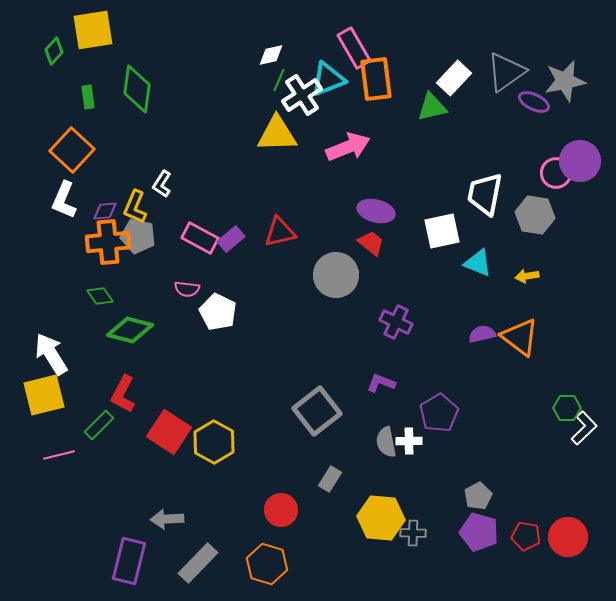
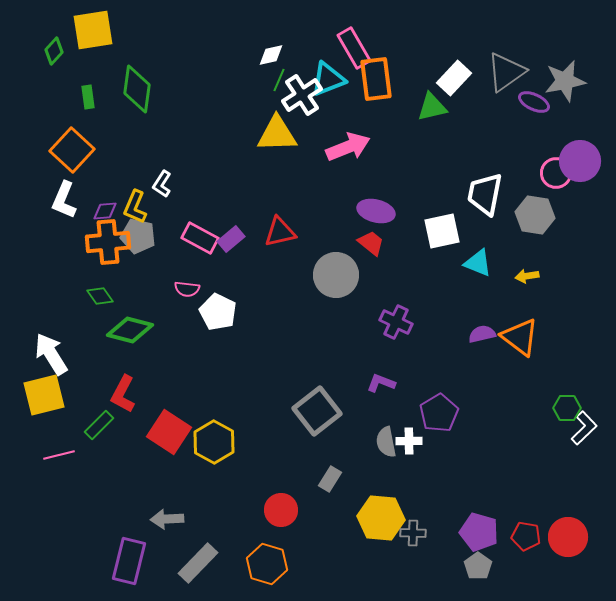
gray pentagon at (478, 496): moved 70 px down; rotated 8 degrees counterclockwise
